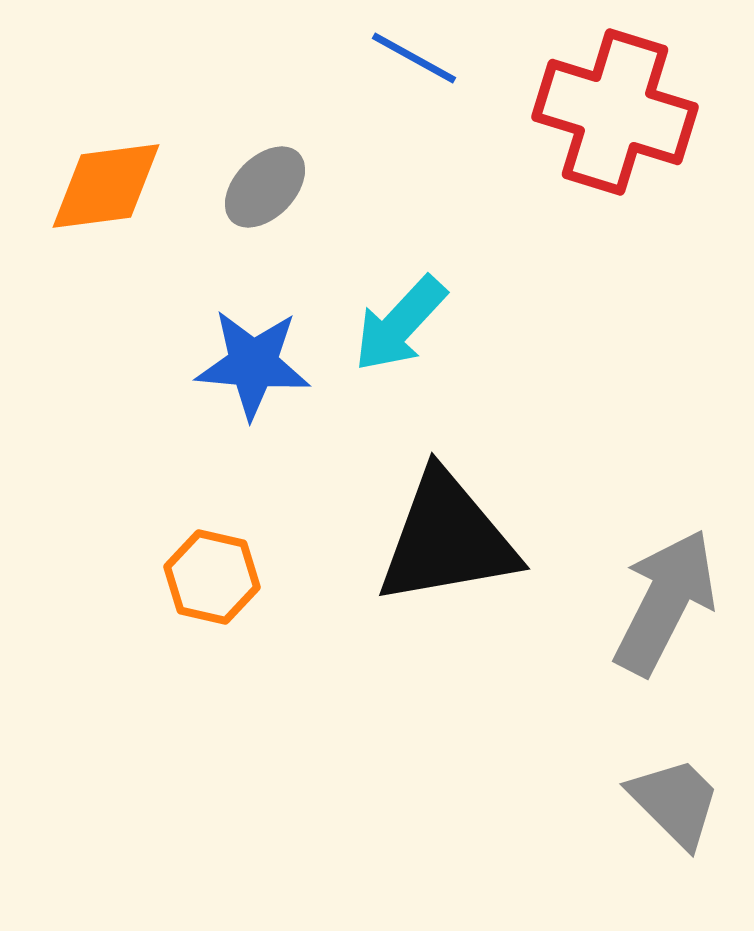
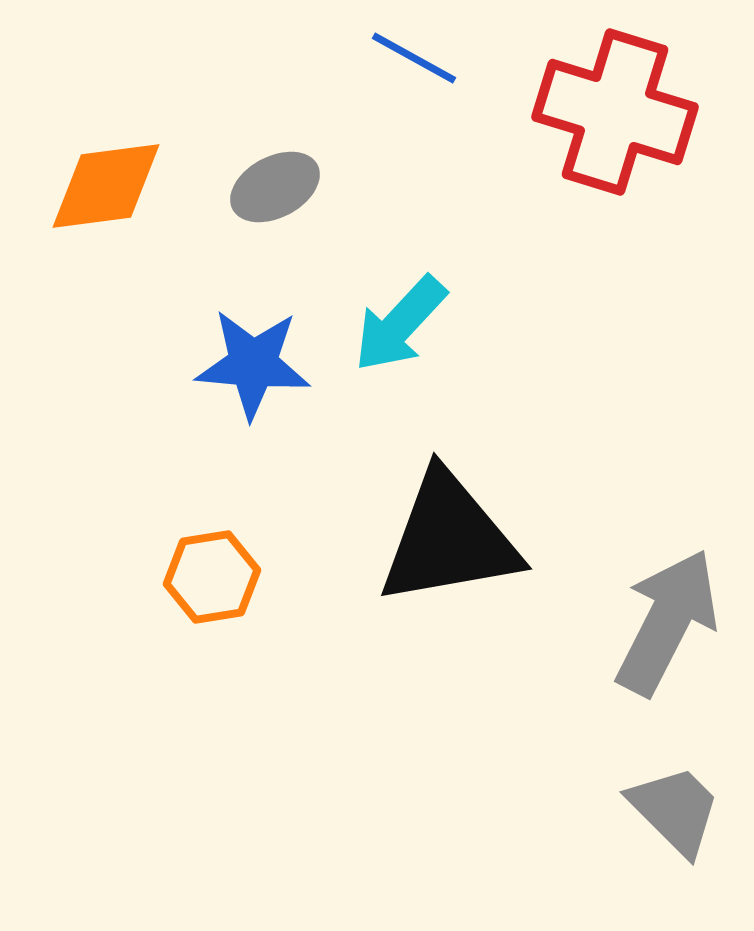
gray ellipse: moved 10 px right; rotated 18 degrees clockwise
black triangle: moved 2 px right
orange hexagon: rotated 22 degrees counterclockwise
gray arrow: moved 2 px right, 20 px down
gray trapezoid: moved 8 px down
